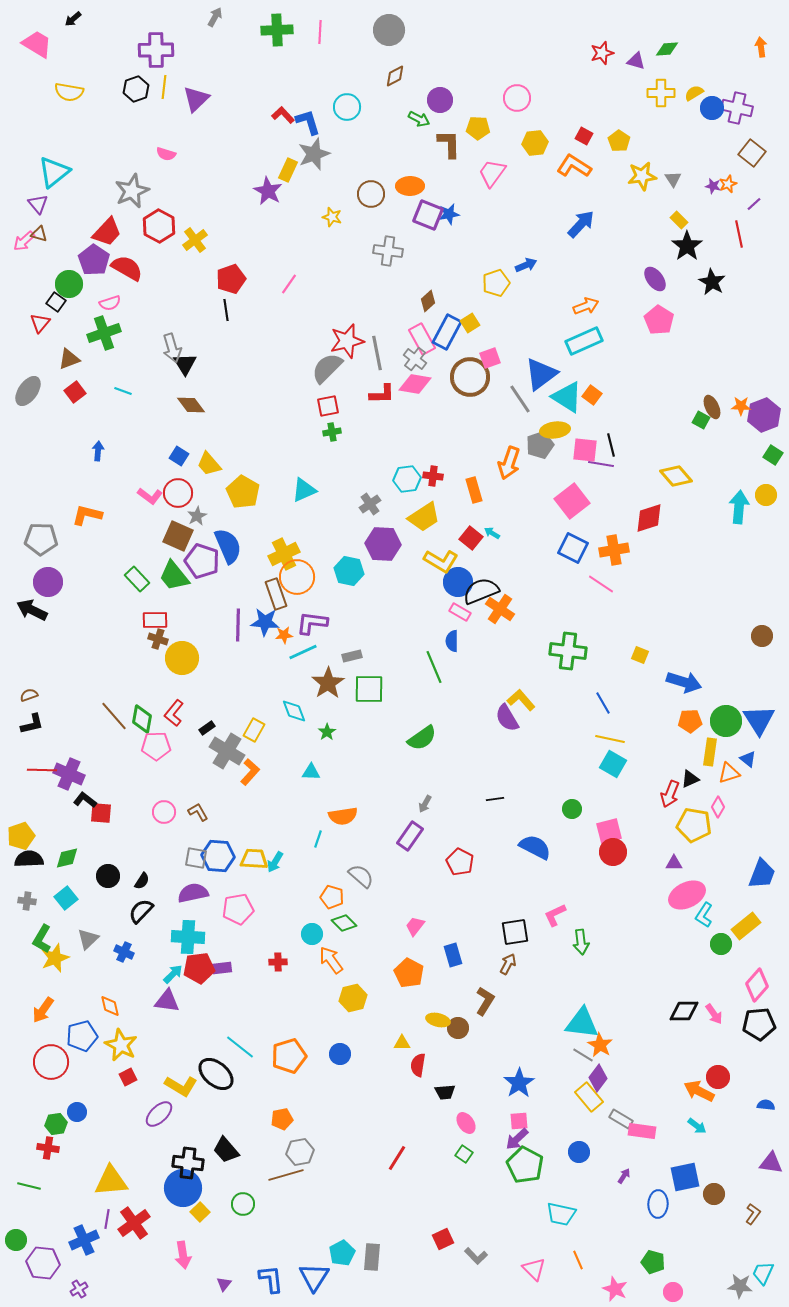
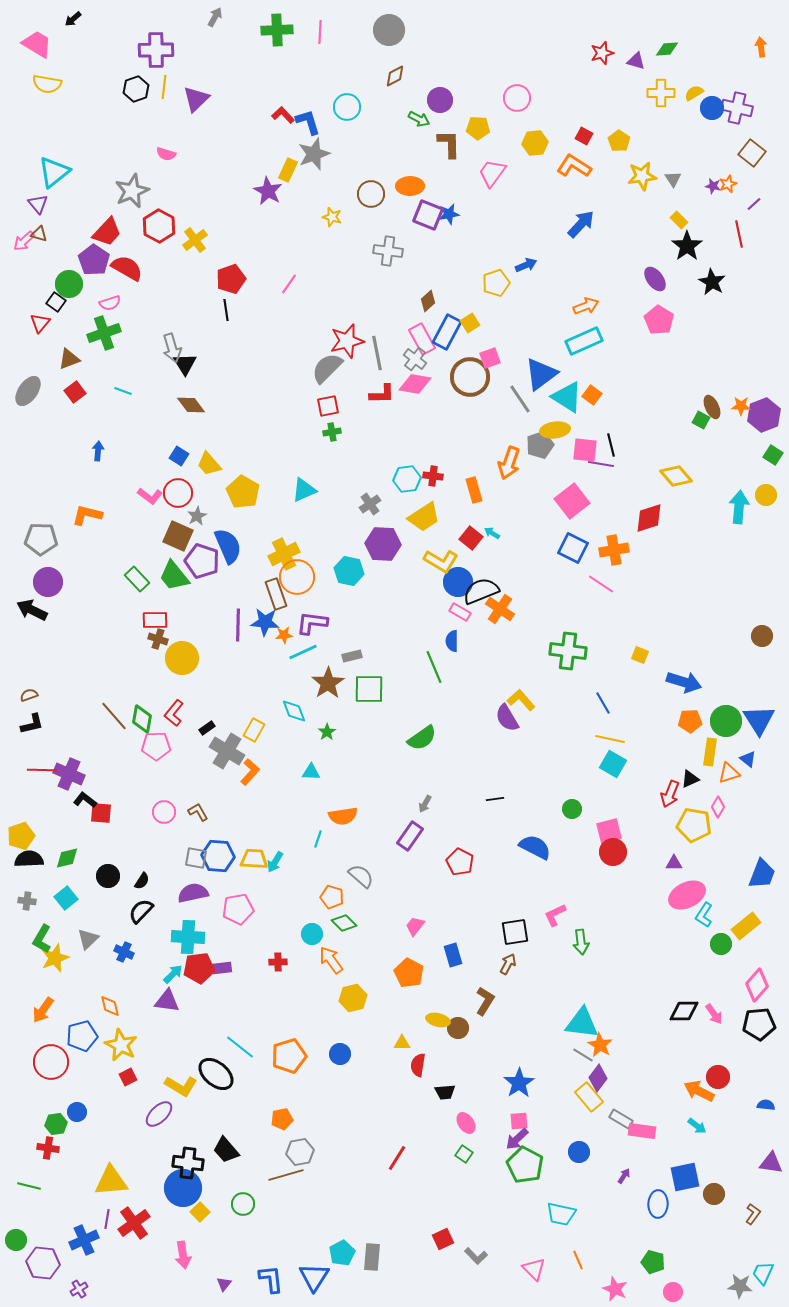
yellow semicircle at (69, 92): moved 22 px left, 8 px up
